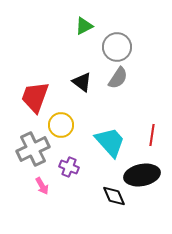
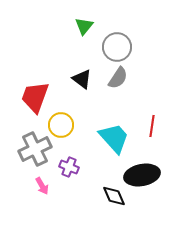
green triangle: rotated 24 degrees counterclockwise
black triangle: moved 3 px up
red line: moved 9 px up
cyan trapezoid: moved 4 px right, 4 px up
gray cross: moved 2 px right
